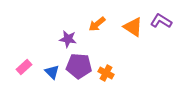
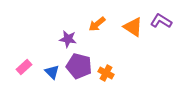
purple pentagon: rotated 10 degrees clockwise
